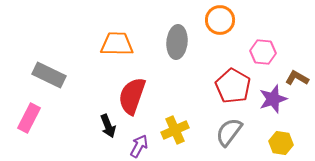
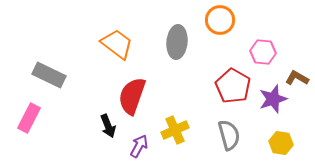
orange trapezoid: rotated 36 degrees clockwise
gray semicircle: moved 3 px down; rotated 128 degrees clockwise
